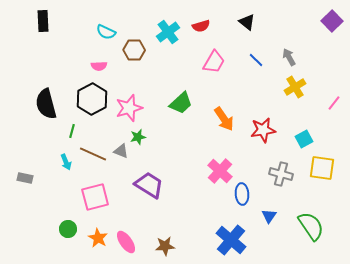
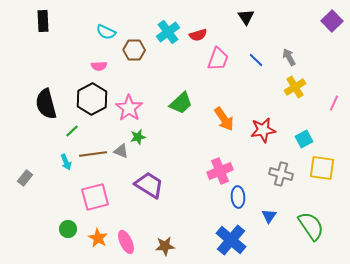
black triangle: moved 1 px left, 5 px up; rotated 18 degrees clockwise
red semicircle: moved 3 px left, 9 px down
pink trapezoid: moved 4 px right, 3 px up; rotated 10 degrees counterclockwise
pink line: rotated 14 degrees counterclockwise
pink star: rotated 20 degrees counterclockwise
green line: rotated 32 degrees clockwise
brown line: rotated 32 degrees counterclockwise
pink cross: rotated 25 degrees clockwise
gray rectangle: rotated 63 degrees counterclockwise
blue ellipse: moved 4 px left, 3 px down
pink ellipse: rotated 10 degrees clockwise
